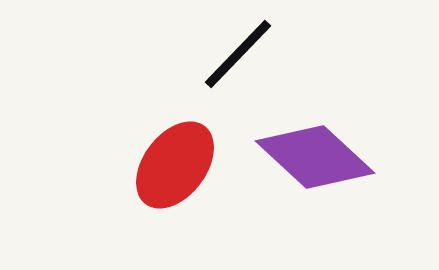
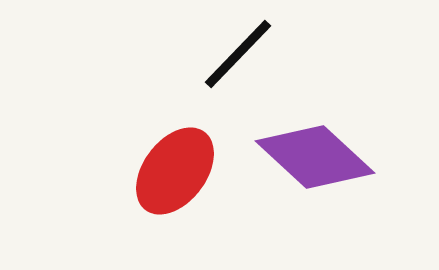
red ellipse: moved 6 px down
